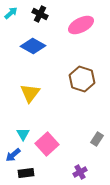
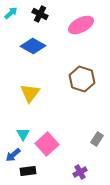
black rectangle: moved 2 px right, 2 px up
